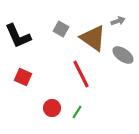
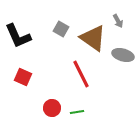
gray arrow: rotated 80 degrees clockwise
gray ellipse: rotated 20 degrees counterclockwise
green line: rotated 48 degrees clockwise
